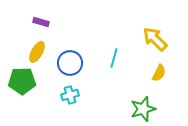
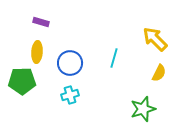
yellow ellipse: rotated 25 degrees counterclockwise
